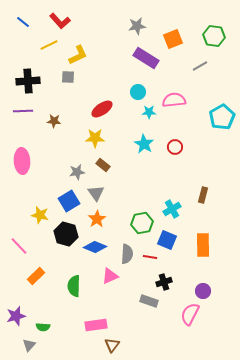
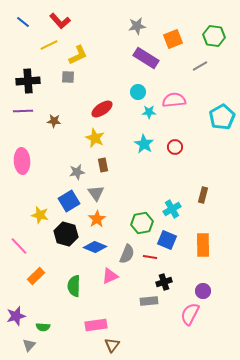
yellow star at (95, 138): rotated 24 degrees clockwise
brown rectangle at (103, 165): rotated 40 degrees clockwise
gray semicircle at (127, 254): rotated 18 degrees clockwise
gray rectangle at (149, 301): rotated 24 degrees counterclockwise
